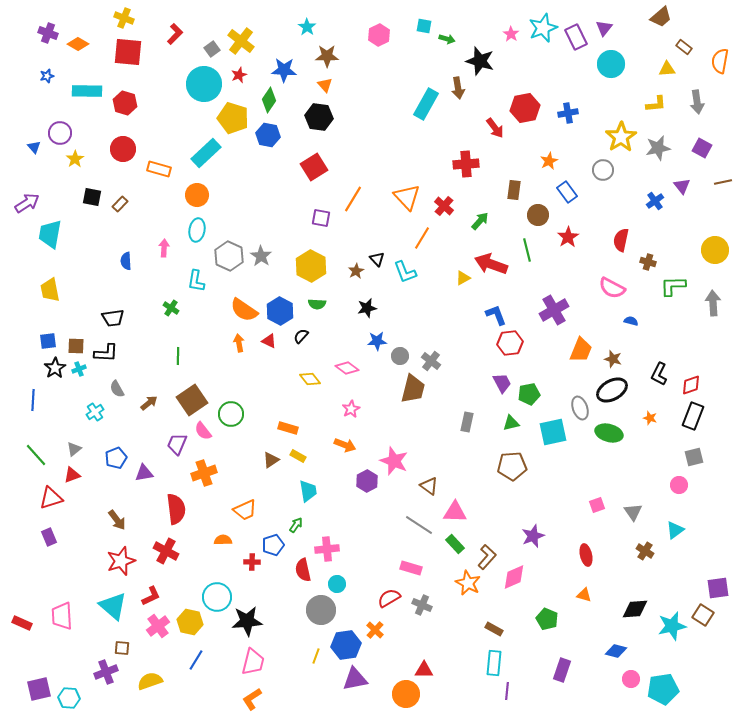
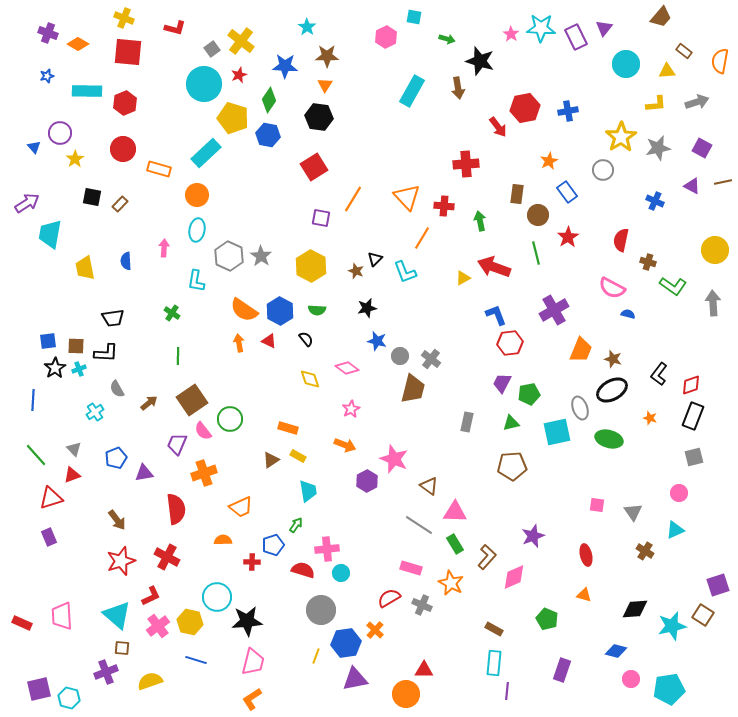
brown trapezoid at (661, 17): rotated 10 degrees counterclockwise
cyan square at (424, 26): moved 10 px left, 9 px up
cyan star at (543, 28): moved 2 px left; rotated 24 degrees clockwise
red L-shape at (175, 34): moved 6 px up; rotated 60 degrees clockwise
pink hexagon at (379, 35): moved 7 px right, 2 px down
brown rectangle at (684, 47): moved 4 px down
cyan circle at (611, 64): moved 15 px right
yellow triangle at (667, 69): moved 2 px down
blue star at (284, 70): moved 1 px right, 4 px up
orange triangle at (325, 85): rotated 14 degrees clockwise
gray arrow at (697, 102): rotated 100 degrees counterclockwise
red hexagon at (125, 103): rotated 20 degrees clockwise
cyan rectangle at (426, 104): moved 14 px left, 13 px up
blue cross at (568, 113): moved 2 px up
red arrow at (495, 128): moved 3 px right, 1 px up
purple triangle at (682, 186): moved 10 px right; rotated 24 degrees counterclockwise
brown rectangle at (514, 190): moved 3 px right, 4 px down
blue cross at (655, 201): rotated 30 degrees counterclockwise
red cross at (444, 206): rotated 36 degrees counterclockwise
green arrow at (480, 221): rotated 54 degrees counterclockwise
green line at (527, 250): moved 9 px right, 3 px down
black triangle at (377, 259): moved 2 px left; rotated 28 degrees clockwise
red arrow at (491, 264): moved 3 px right, 3 px down
brown star at (356, 271): rotated 21 degrees counterclockwise
green L-shape at (673, 286): rotated 144 degrees counterclockwise
yellow trapezoid at (50, 290): moved 35 px right, 22 px up
green semicircle at (317, 304): moved 6 px down
green cross at (171, 308): moved 1 px right, 5 px down
blue semicircle at (631, 321): moved 3 px left, 7 px up
black semicircle at (301, 336): moved 5 px right, 3 px down; rotated 98 degrees clockwise
blue star at (377, 341): rotated 18 degrees clockwise
gray cross at (431, 361): moved 2 px up
black L-shape at (659, 374): rotated 10 degrees clockwise
yellow diamond at (310, 379): rotated 20 degrees clockwise
purple trapezoid at (502, 383): rotated 125 degrees counterclockwise
green circle at (231, 414): moved 1 px left, 5 px down
cyan square at (553, 432): moved 4 px right
green ellipse at (609, 433): moved 6 px down
gray triangle at (74, 449): rotated 35 degrees counterclockwise
pink star at (394, 461): moved 2 px up
pink circle at (679, 485): moved 8 px down
pink square at (597, 505): rotated 28 degrees clockwise
orange trapezoid at (245, 510): moved 4 px left, 3 px up
cyan triangle at (675, 530): rotated 12 degrees clockwise
green rectangle at (455, 544): rotated 12 degrees clockwise
red cross at (166, 551): moved 1 px right, 6 px down
red semicircle at (303, 570): rotated 120 degrees clockwise
orange star at (468, 583): moved 17 px left
cyan circle at (337, 584): moved 4 px right, 11 px up
purple square at (718, 588): moved 3 px up; rotated 10 degrees counterclockwise
cyan triangle at (113, 606): moved 4 px right, 9 px down
blue hexagon at (346, 645): moved 2 px up
blue line at (196, 660): rotated 75 degrees clockwise
cyan pentagon at (663, 689): moved 6 px right
cyan hexagon at (69, 698): rotated 10 degrees clockwise
